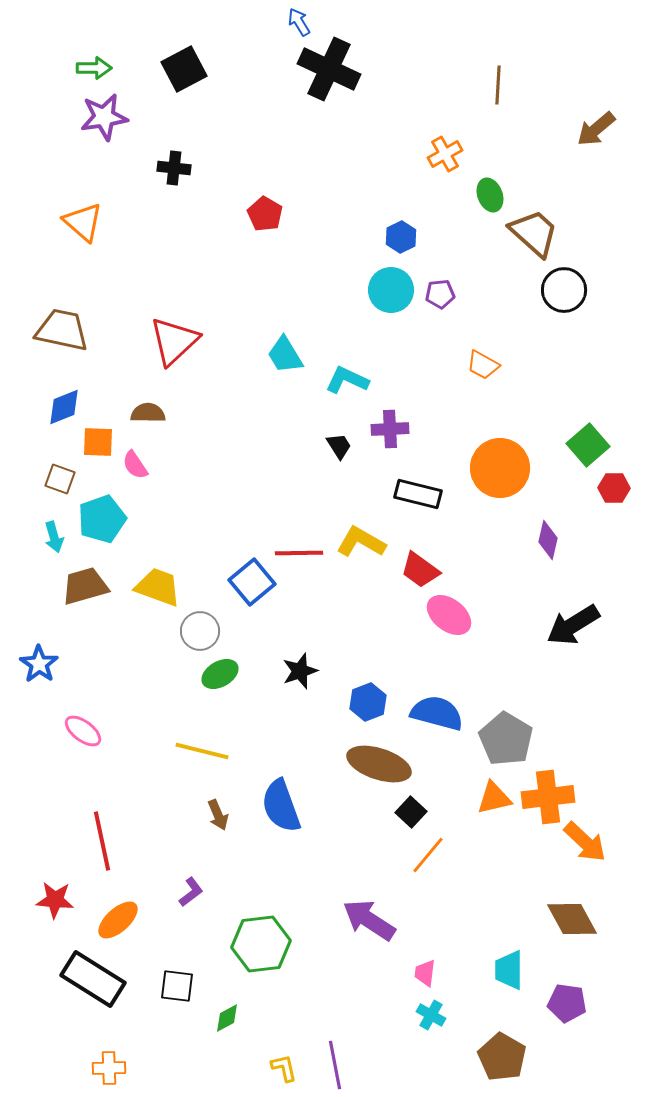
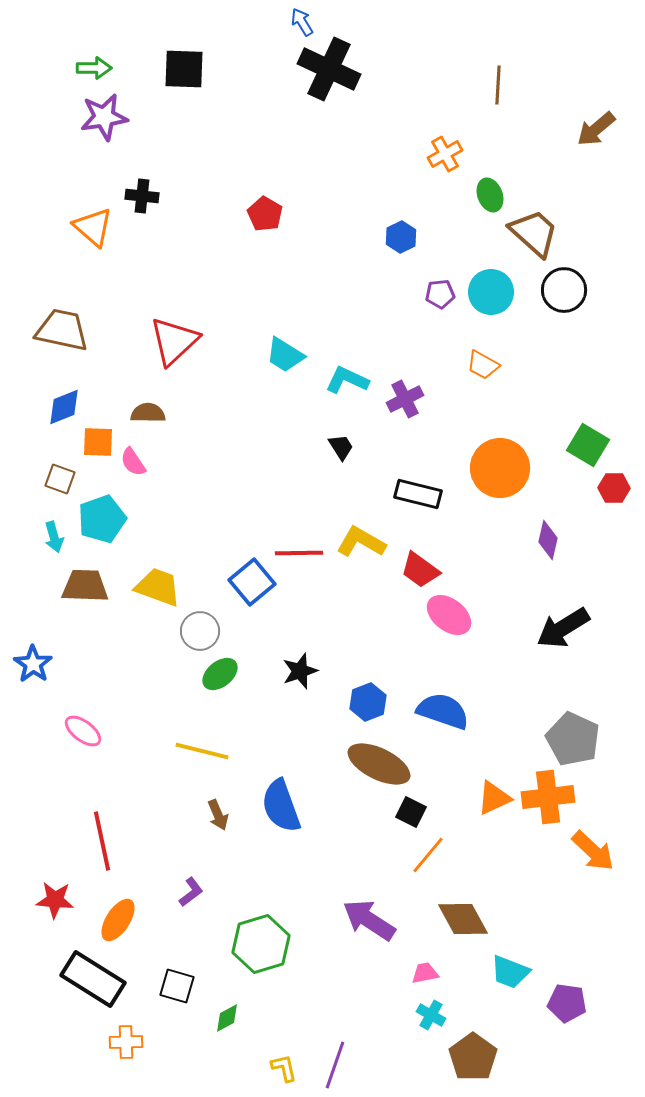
blue arrow at (299, 22): moved 3 px right
black square at (184, 69): rotated 30 degrees clockwise
black cross at (174, 168): moved 32 px left, 28 px down
orange triangle at (83, 222): moved 10 px right, 5 px down
cyan circle at (391, 290): moved 100 px right, 2 px down
cyan trapezoid at (285, 355): rotated 27 degrees counterclockwise
purple cross at (390, 429): moved 15 px right, 30 px up; rotated 24 degrees counterclockwise
green square at (588, 445): rotated 18 degrees counterclockwise
black trapezoid at (339, 446): moved 2 px right, 1 px down
pink semicircle at (135, 465): moved 2 px left, 3 px up
brown trapezoid at (85, 586): rotated 18 degrees clockwise
black arrow at (573, 625): moved 10 px left, 3 px down
blue star at (39, 664): moved 6 px left
green ellipse at (220, 674): rotated 9 degrees counterclockwise
blue semicircle at (437, 713): moved 6 px right, 2 px up; rotated 4 degrees clockwise
gray pentagon at (506, 739): moved 67 px right; rotated 6 degrees counterclockwise
brown ellipse at (379, 764): rotated 8 degrees clockwise
orange triangle at (494, 798): rotated 12 degrees counterclockwise
black square at (411, 812): rotated 16 degrees counterclockwise
orange arrow at (585, 842): moved 8 px right, 9 px down
brown diamond at (572, 919): moved 109 px left
orange ellipse at (118, 920): rotated 15 degrees counterclockwise
green hexagon at (261, 944): rotated 10 degrees counterclockwise
cyan trapezoid at (509, 970): moved 1 px right, 2 px down; rotated 69 degrees counterclockwise
pink trapezoid at (425, 973): rotated 72 degrees clockwise
black square at (177, 986): rotated 9 degrees clockwise
brown pentagon at (502, 1057): moved 29 px left; rotated 6 degrees clockwise
purple line at (335, 1065): rotated 30 degrees clockwise
orange cross at (109, 1068): moved 17 px right, 26 px up
